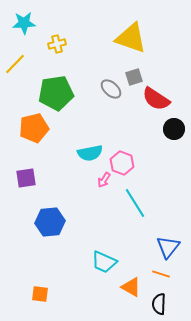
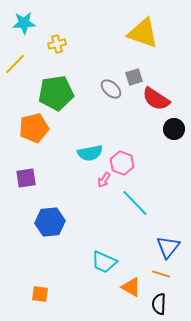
yellow triangle: moved 12 px right, 5 px up
cyan line: rotated 12 degrees counterclockwise
